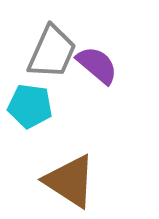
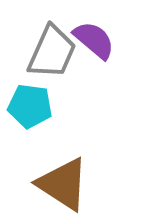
purple semicircle: moved 3 px left, 25 px up
brown triangle: moved 7 px left, 3 px down
